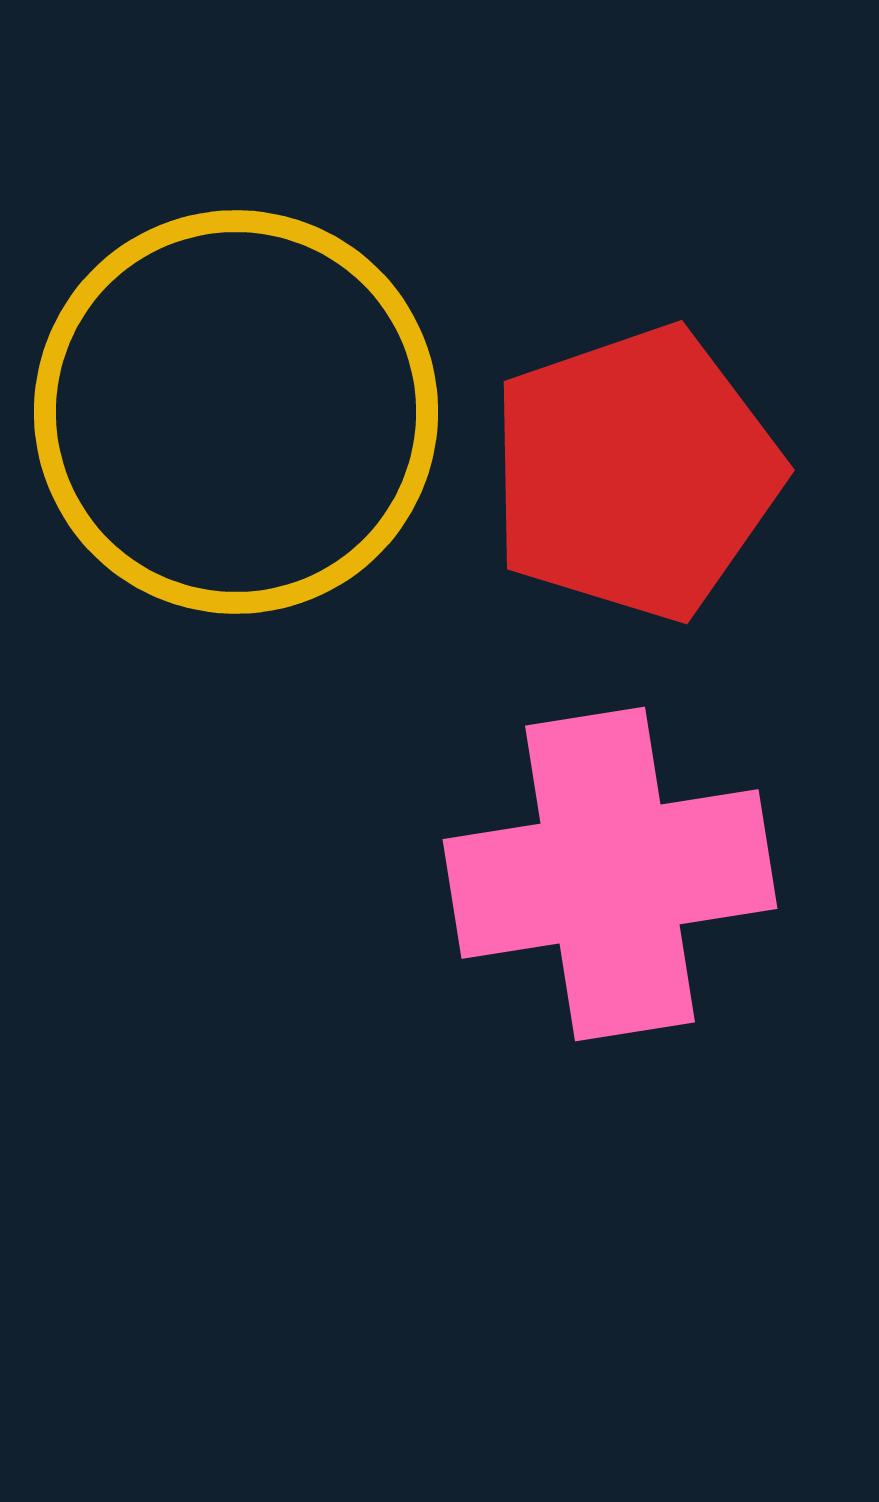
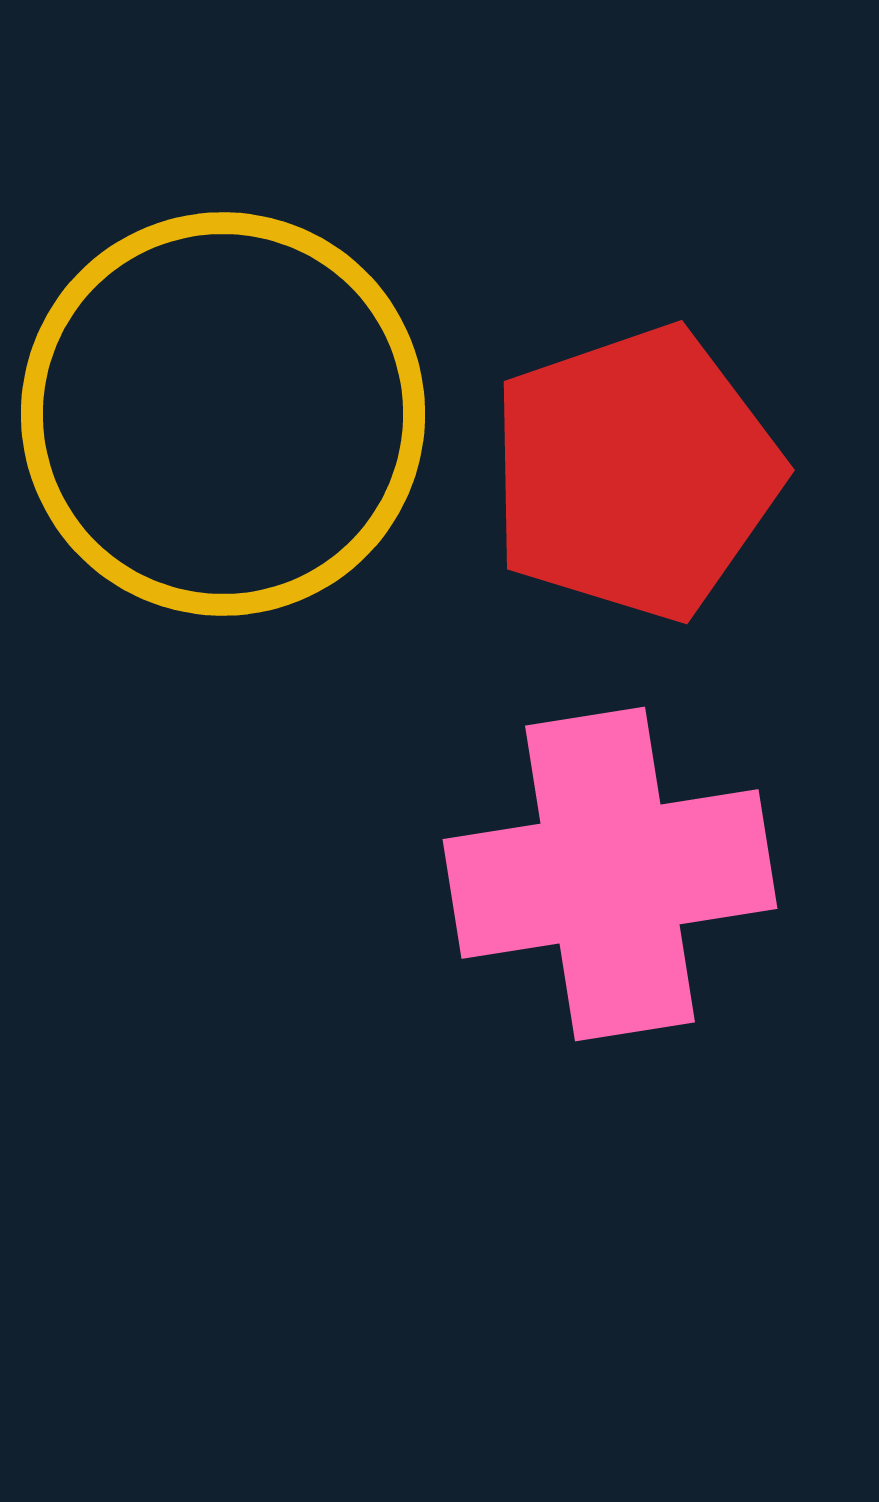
yellow circle: moved 13 px left, 2 px down
